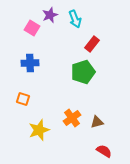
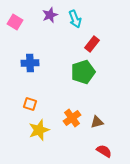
pink square: moved 17 px left, 6 px up
orange square: moved 7 px right, 5 px down
